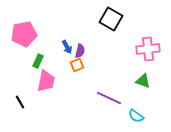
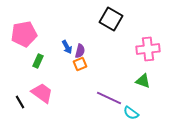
orange square: moved 3 px right, 1 px up
pink trapezoid: moved 4 px left, 12 px down; rotated 65 degrees counterclockwise
cyan semicircle: moved 5 px left, 3 px up
